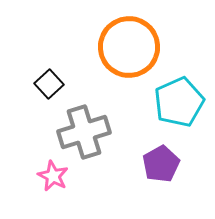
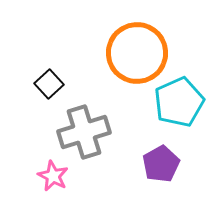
orange circle: moved 8 px right, 6 px down
